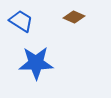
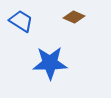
blue star: moved 14 px right
